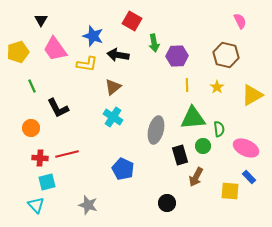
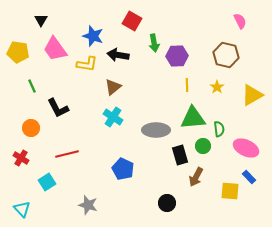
yellow pentagon: rotated 25 degrees clockwise
gray ellipse: rotated 76 degrees clockwise
red cross: moved 19 px left; rotated 28 degrees clockwise
cyan square: rotated 18 degrees counterclockwise
cyan triangle: moved 14 px left, 4 px down
